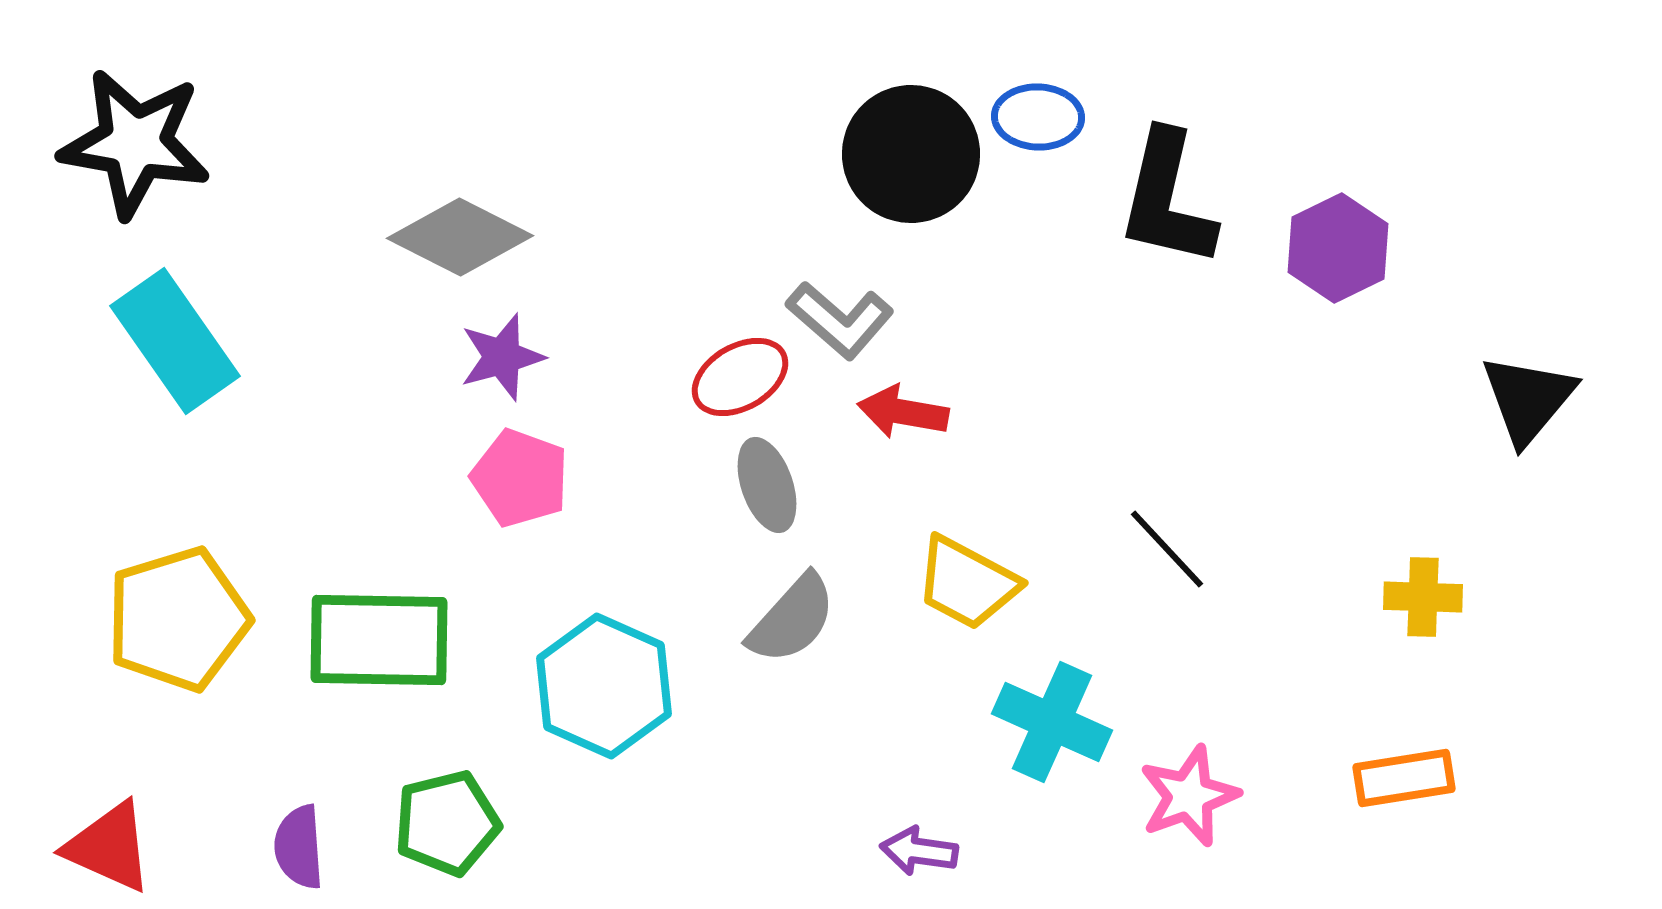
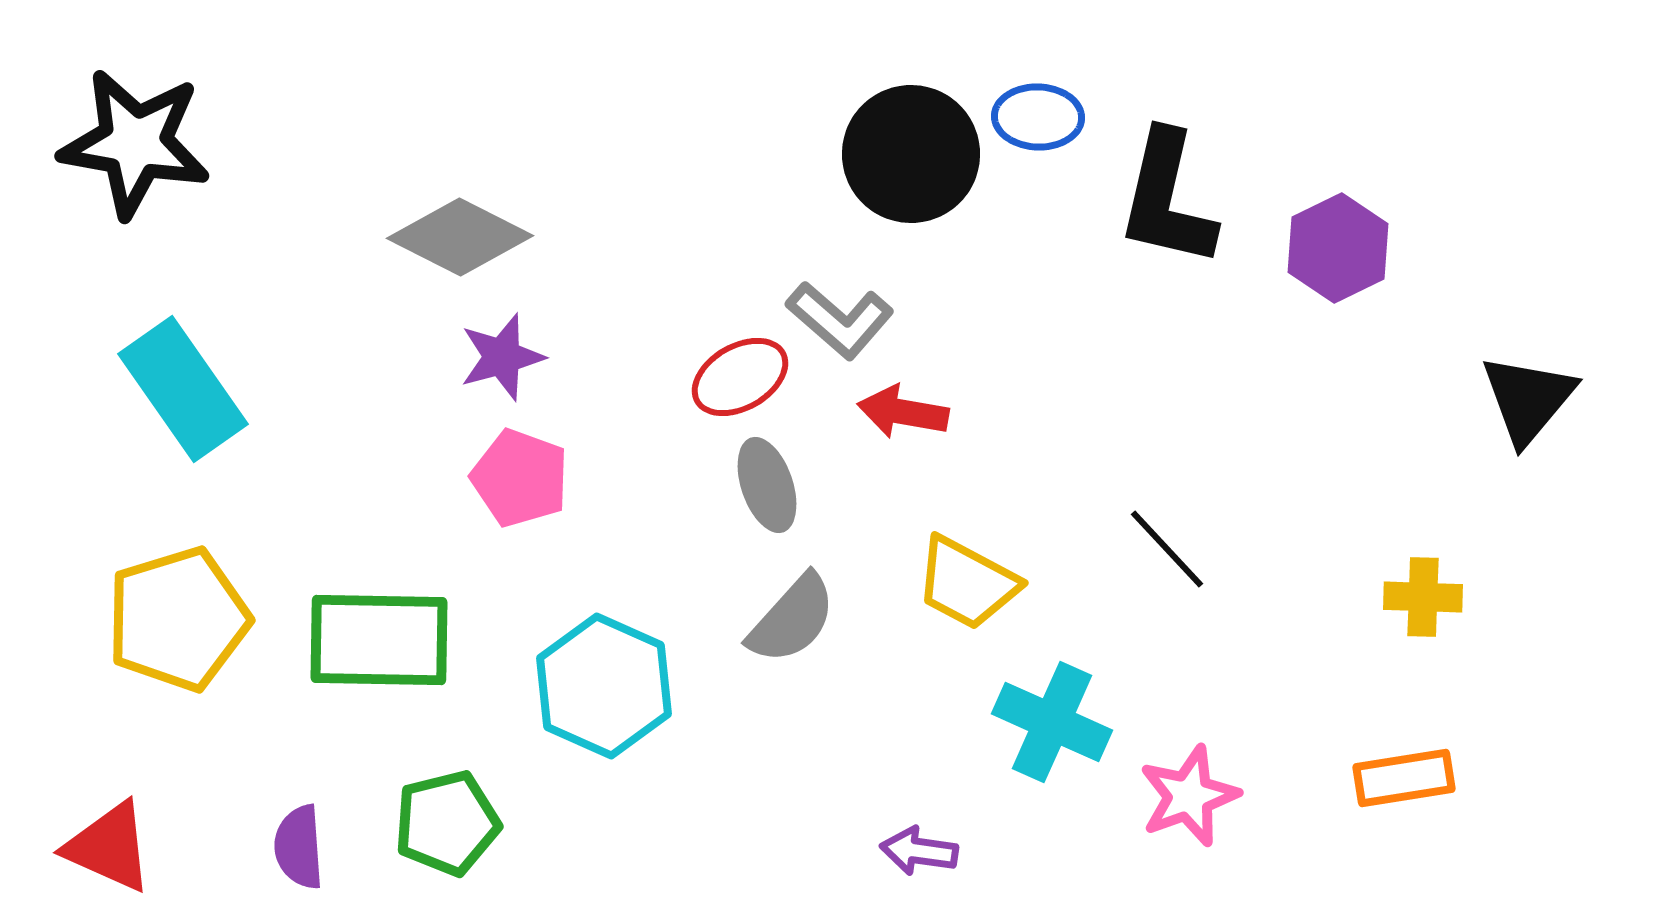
cyan rectangle: moved 8 px right, 48 px down
